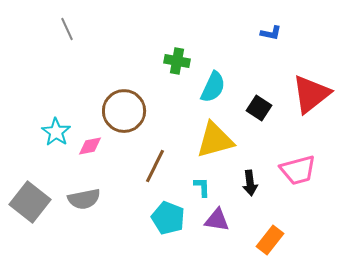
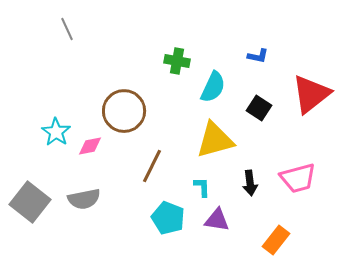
blue L-shape: moved 13 px left, 23 px down
brown line: moved 3 px left
pink trapezoid: moved 8 px down
orange rectangle: moved 6 px right
